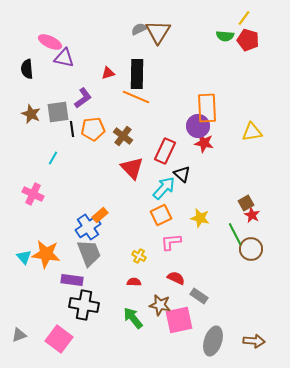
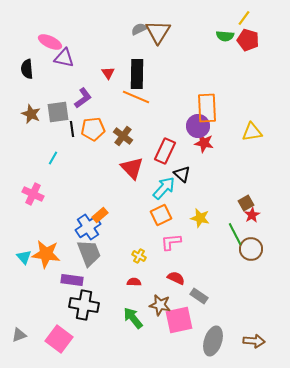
red triangle at (108, 73): rotated 48 degrees counterclockwise
red star at (252, 215): rotated 14 degrees clockwise
